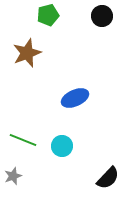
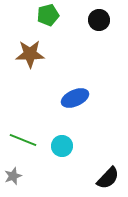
black circle: moved 3 px left, 4 px down
brown star: moved 3 px right, 1 px down; rotated 20 degrees clockwise
